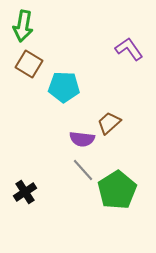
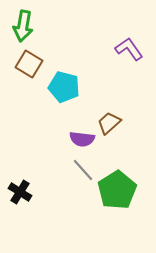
cyan pentagon: rotated 12 degrees clockwise
black cross: moved 5 px left; rotated 25 degrees counterclockwise
